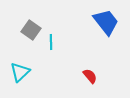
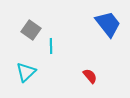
blue trapezoid: moved 2 px right, 2 px down
cyan line: moved 4 px down
cyan triangle: moved 6 px right
